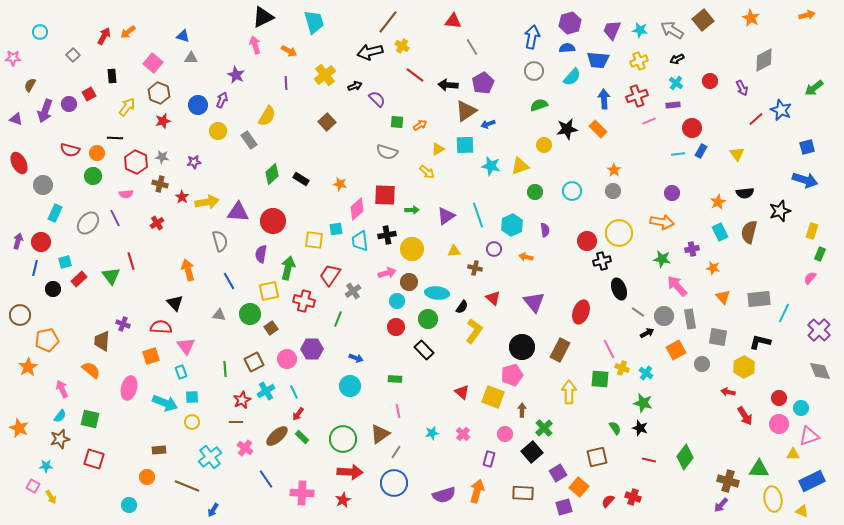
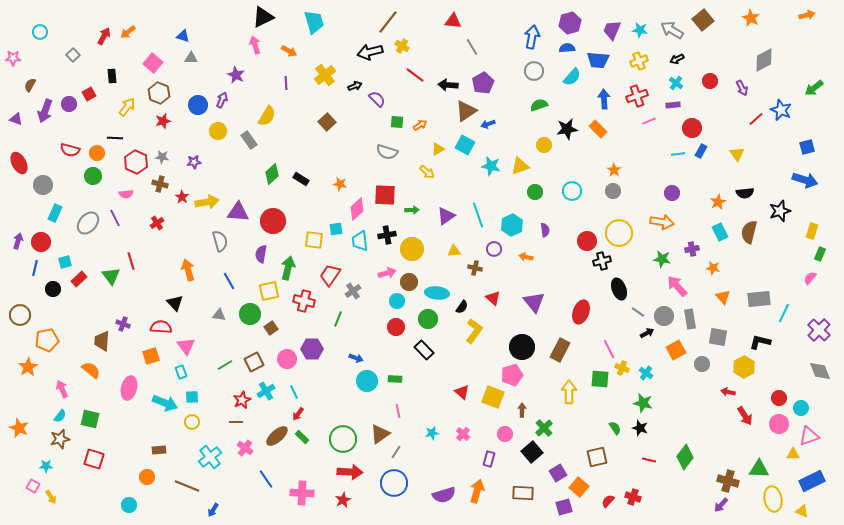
cyan square at (465, 145): rotated 30 degrees clockwise
green line at (225, 369): moved 4 px up; rotated 63 degrees clockwise
cyan circle at (350, 386): moved 17 px right, 5 px up
